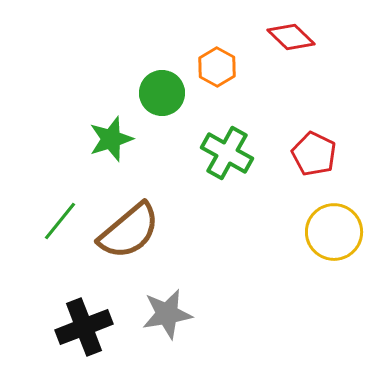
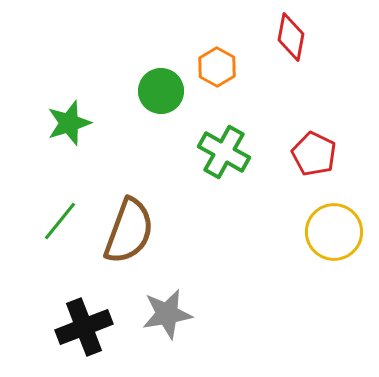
red diamond: rotated 57 degrees clockwise
green circle: moved 1 px left, 2 px up
green star: moved 42 px left, 16 px up
green cross: moved 3 px left, 1 px up
brown semicircle: rotated 30 degrees counterclockwise
